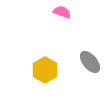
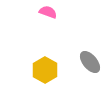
pink semicircle: moved 14 px left
